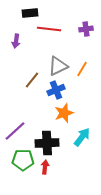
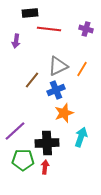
purple cross: rotated 24 degrees clockwise
cyan arrow: moved 1 px left; rotated 18 degrees counterclockwise
